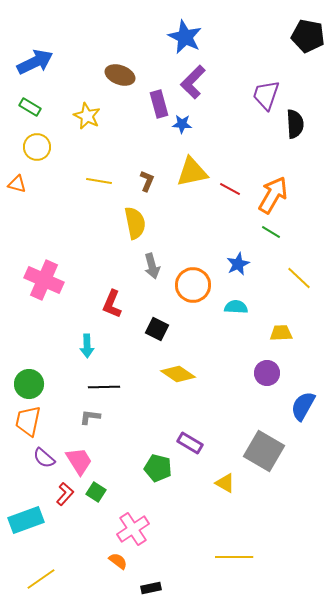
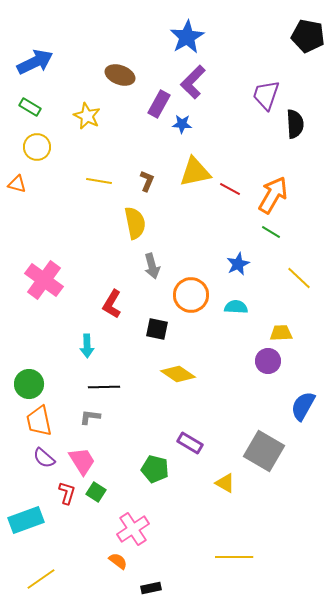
blue star at (185, 37): moved 2 px right; rotated 16 degrees clockwise
purple rectangle at (159, 104): rotated 44 degrees clockwise
yellow triangle at (192, 172): moved 3 px right
pink cross at (44, 280): rotated 12 degrees clockwise
orange circle at (193, 285): moved 2 px left, 10 px down
red L-shape at (112, 304): rotated 8 degrees clockwise
black square at (157, 329): rotated 15 degrees counterclockwise
purple circle at (267, 373): moved 1 px right, 12 px up
orange trapezoid at (28, 421): moved 11 px right; rotated 24 degrees counterclockwise
pink trapezoid at (79, 461): moved 3 px right
green pentagon at (158, 468): moved 3 px left, 1 px down
red L-shape at (65, 494): moved 2 px right, 1 px up; rotated 25 degrees counterclockwise
